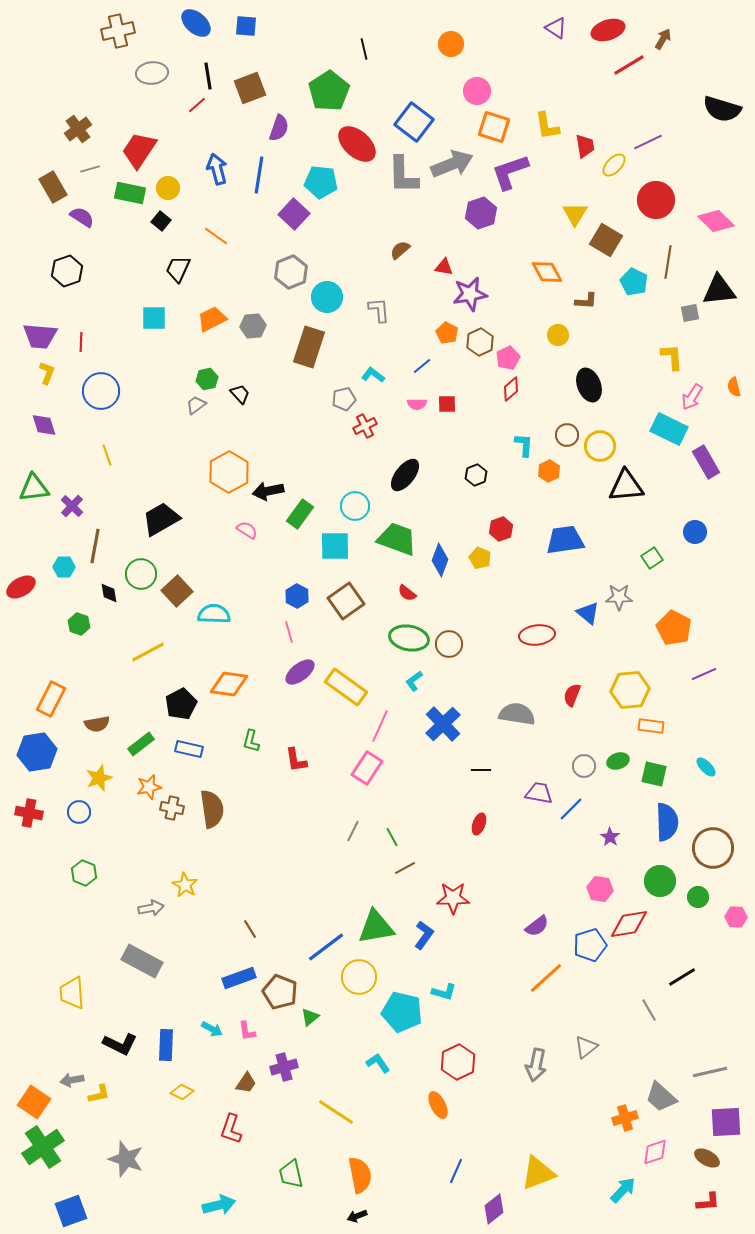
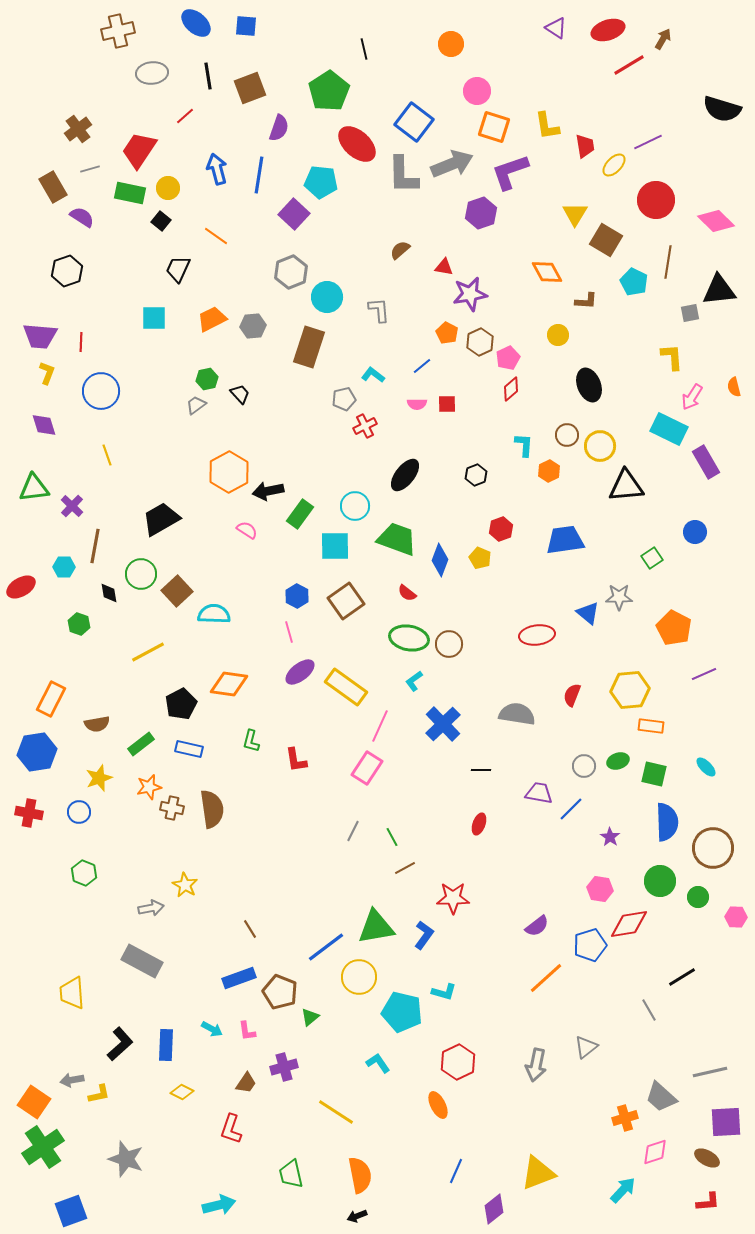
red line at (197, 105): moved 12 px left, 11 px down
black L-shape at (120, 1044): rotated 68 degrees counterclockwise
